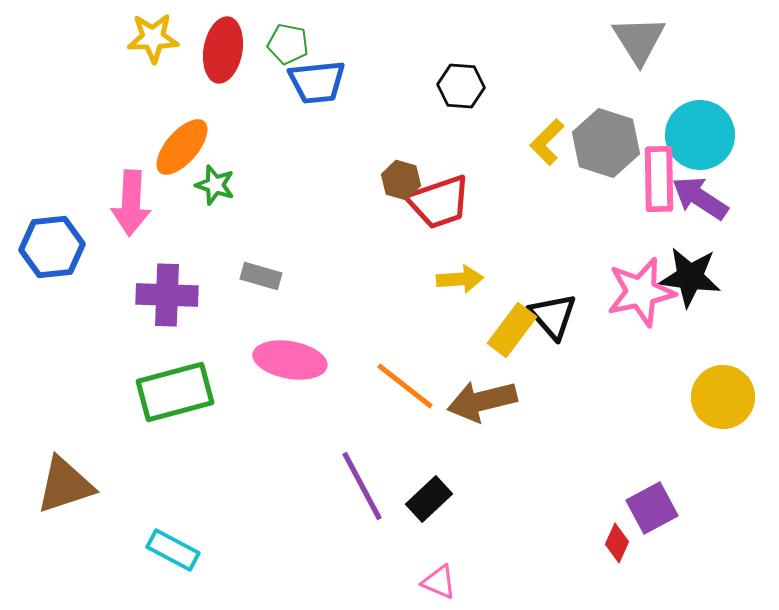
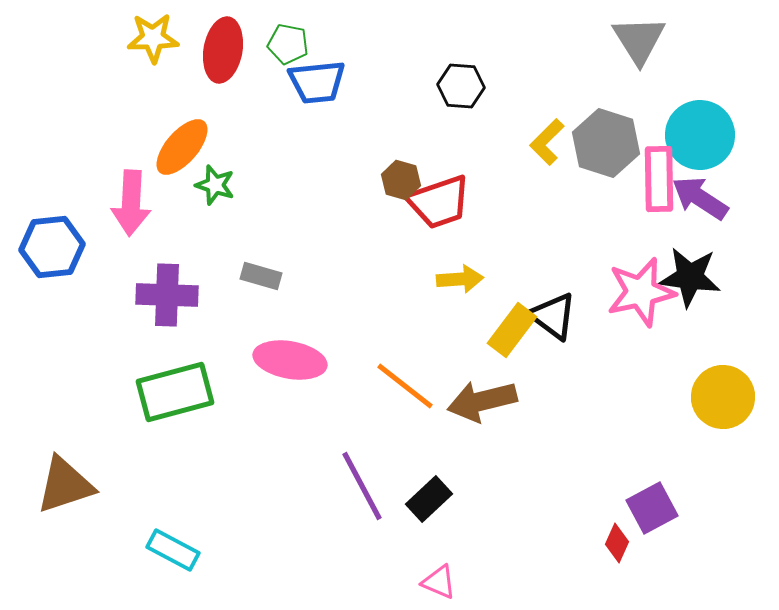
black triangle: rotated 12 degrees counterclockwise
